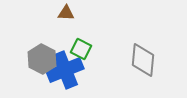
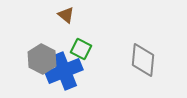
brown triangle: moved 2 px down; rotated 36 degrees clockwise
blue cross: moved 1 px left, 1 px down
